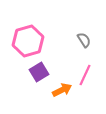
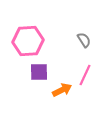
pink hexagon: rotated 12 degrees clockwise
purple square: rotated 30 degrees clockwise
